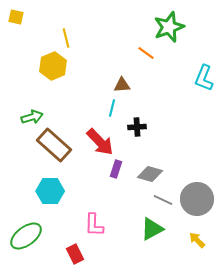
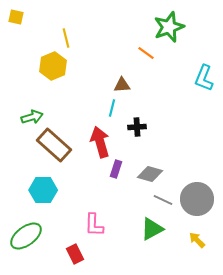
red arrow: rotated 152 degrees counterclockwise
cyan hexagon: moved 7 px left, 1 px up
